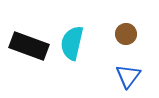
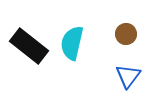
black rectangle: rotated 18 degrees clockwise
